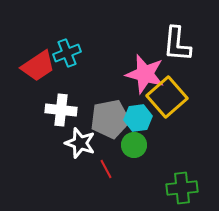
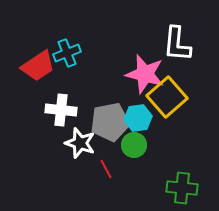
gray pentagon: moved 3 px down
green cross: rotated 12 degrees clockwise
